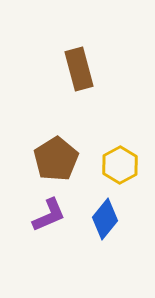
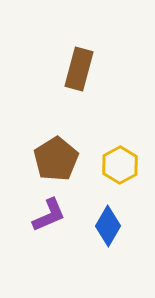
brown rectangle: rotated 30 degrees clockwise
blue diamond: moved 3 px right, 7 px down; rotated 9 degrees counterclockwise
